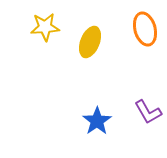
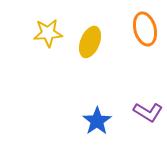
yellow star: moved 3 px right, 6 px down
purple L-shape: rotated 28 degrees counterclockwise
